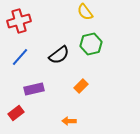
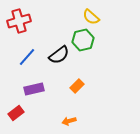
yellow semicircle: moved 6 px right, 5 px down; rotated 12 degrees counterclockwise
green hexagon: moved 8 px left, 4 px up
blue line: moved 7 px right
orange rectangle: moved 4 px left
orange arrow: rotated 16 degrees counterclockwise
